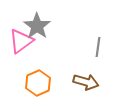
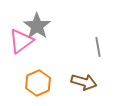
gray line: rotated 18 degrees counterclockwise
brown arrow: moved 2 px left
